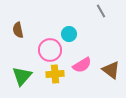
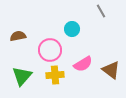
brown semicircle: moved 6 px down; rotated 91 degrees clockwise
cyan circle: moved 3 px right, 5 px up
pink semicircle: moved 1 px right, 1 px up
yellow cross: moved 1 px down
